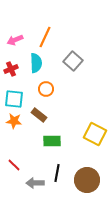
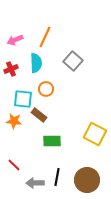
cyan square: moved 9 px right
black line: moved 4 px down
